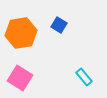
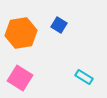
cyan rectangle: rotated 18 degrees counterclockwise
